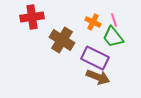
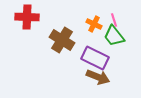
red cross: moved 5 px left; rotated 10 degrees clockwise
orange cross: moved 1 px right, 2 px down
green trapezoid: moved 1 px right, 1 px up
